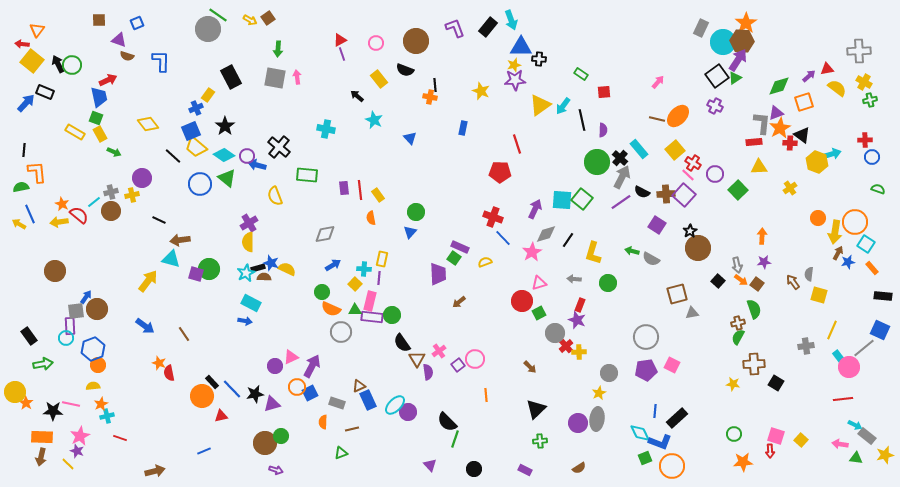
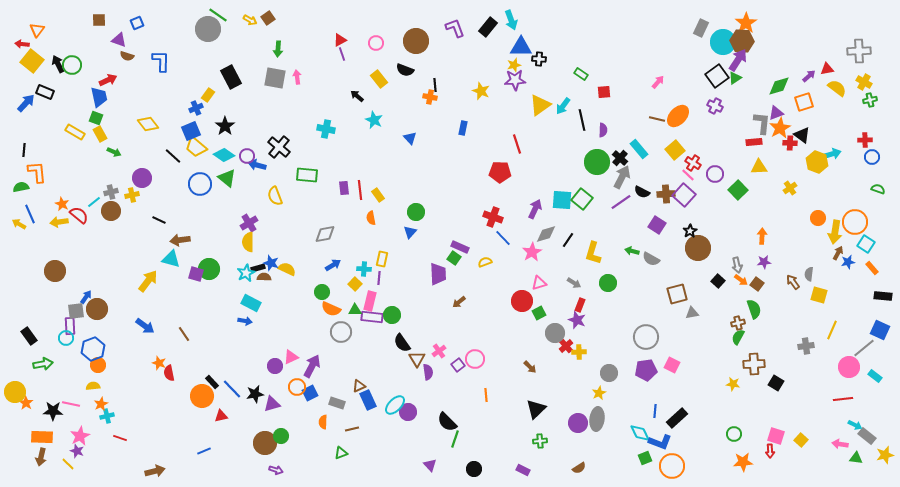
gray arrow at (574, 279): moved 4 px down; rotated 152 degrees counterclockwise
cyan rectangle at (839, 357): moved 36 px right, 19 px down; rotated 16 degrees counterclockwise
purple rectangle at (525, 470): moved 2 px left
